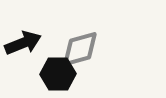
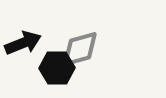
black hexagon: moved 1 px left, 6 px up
